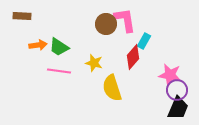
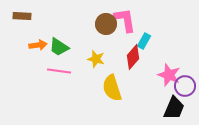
yellow star: moved 2 px right, 4 px up
pink star: moved 1 px left; rotated 10 degrees clockwise
purple circle: moved 8 px right, 4 px up
black trapezoid: moved 4 px left
